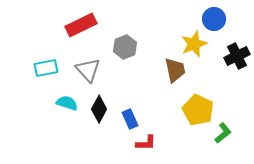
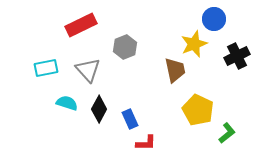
green L-shape: moved 4 px right
